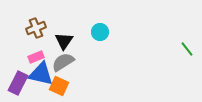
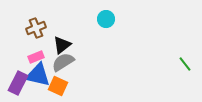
cyan circle: moved 6 px right, 13 px up
black triangle: moved 2 px left, 4 px down; rotated 18 degrees clockwise
green line: moved 2 px left, 15 px down
blue triangle: moved 3 px left, 1 px down
orange square: moved 1 px left
